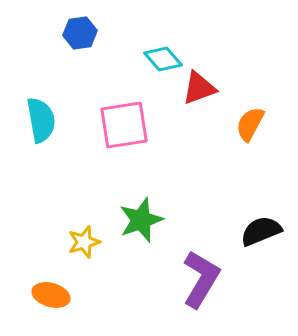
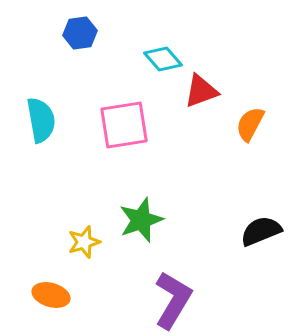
red triangle: moved 2 px right, 3 px down
purple L-shape: moved 28 px left, 21 px down
